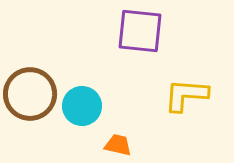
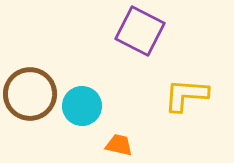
purple square: rotated 21 degrees clockwise
orange trapezoid: moved 1 px right
